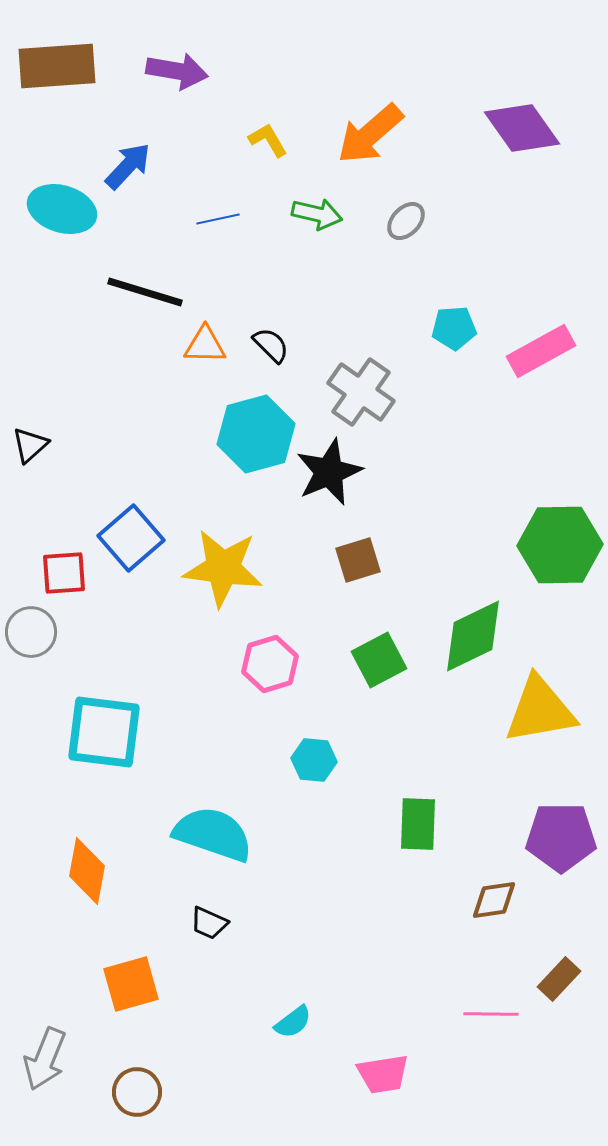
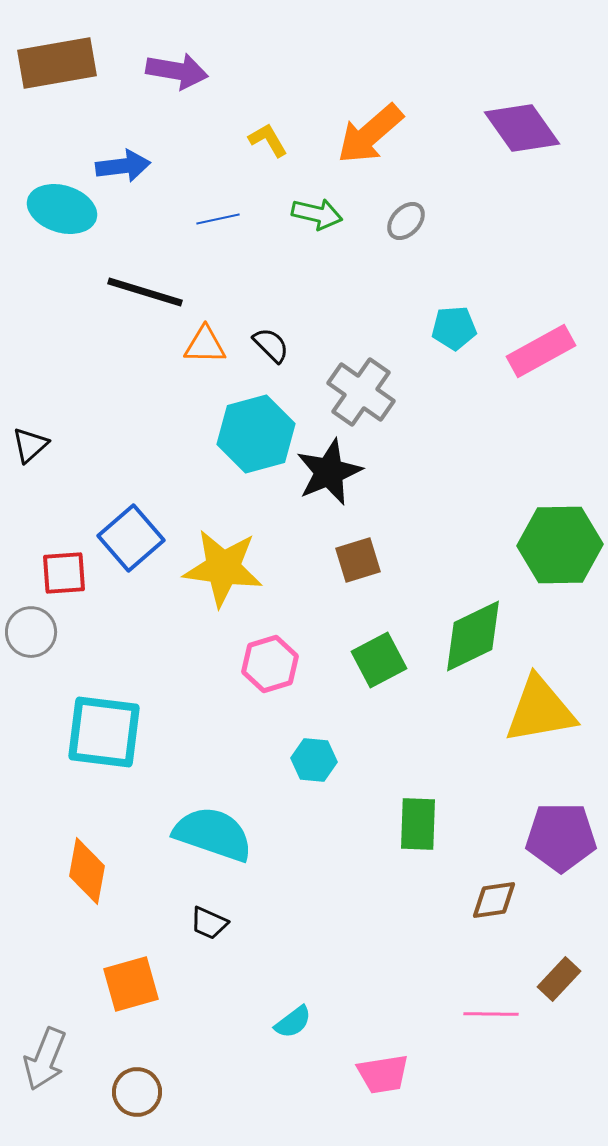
brown rectangle at (57, 66): moved 3 px up; rotated 6 degrees counterclockwise
blue arrow at (128, 166): moved 5 px left; rotated 40 degrees clockwise
